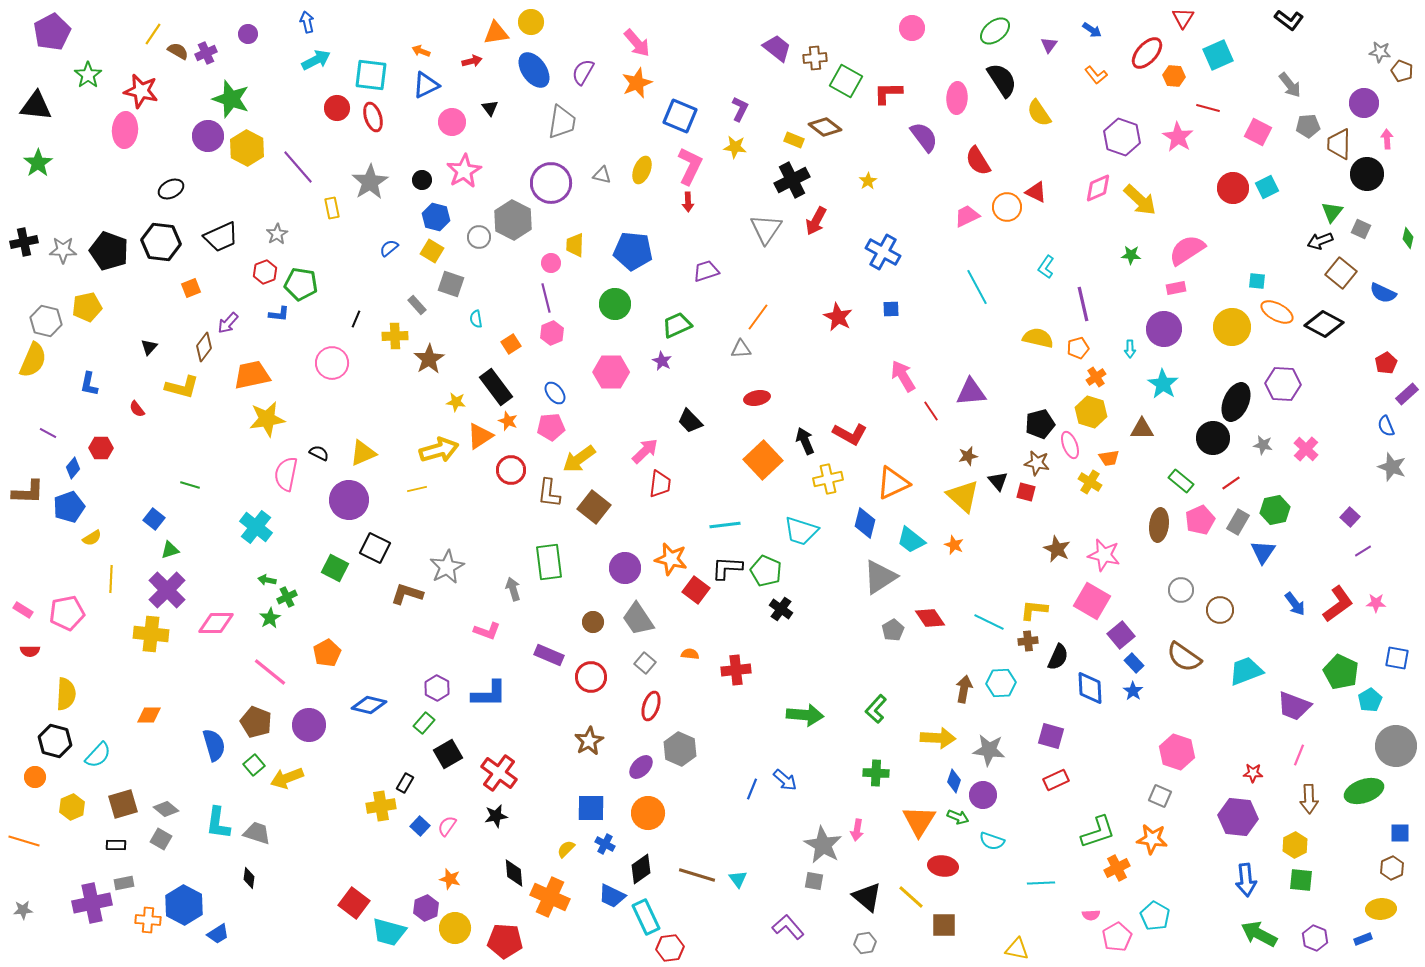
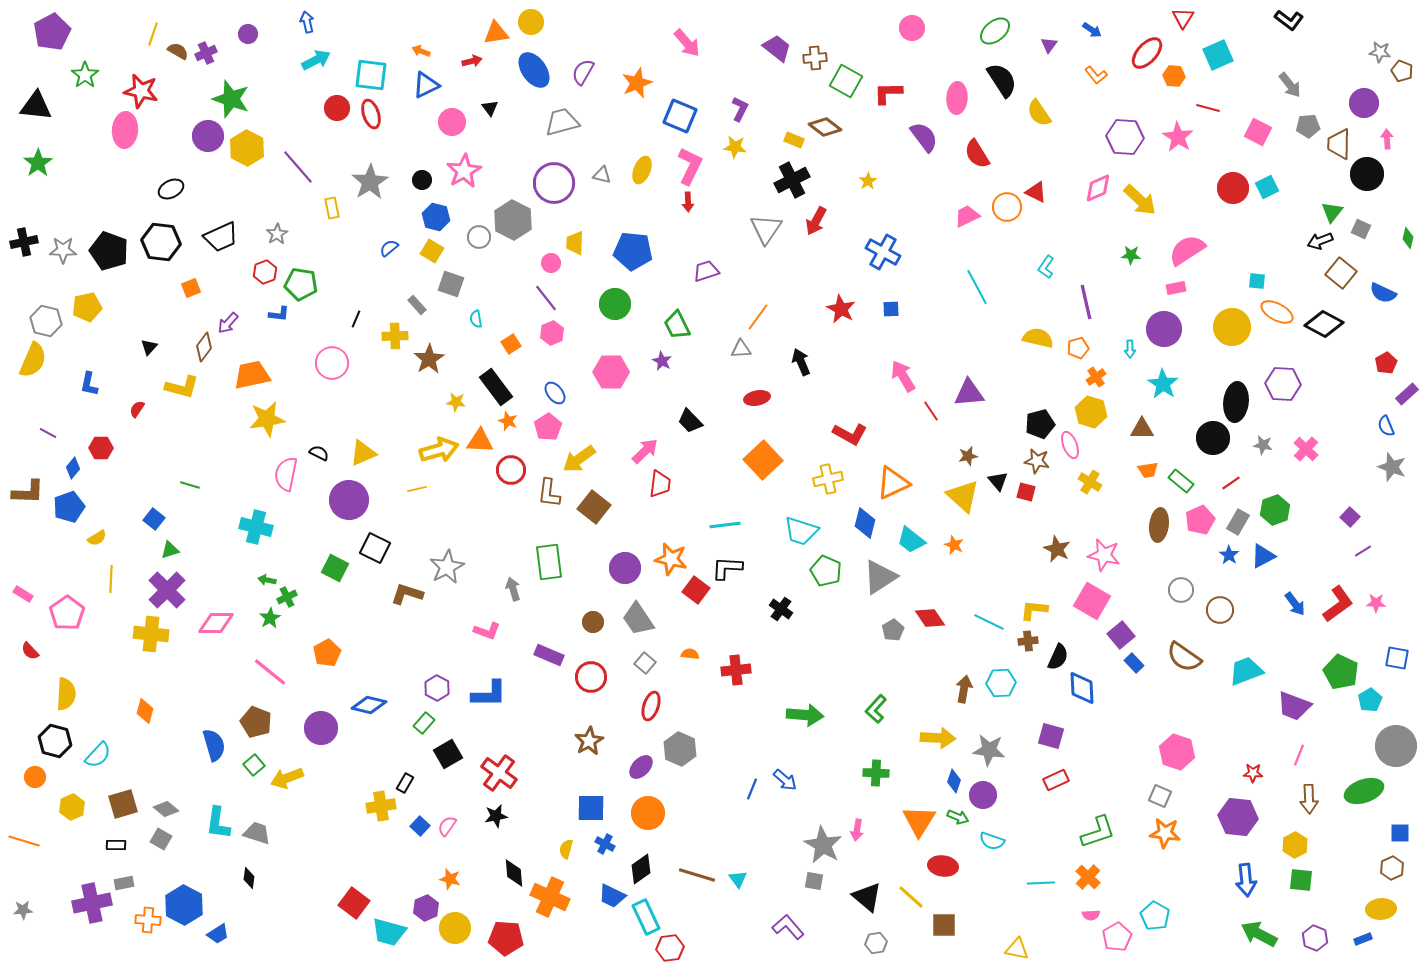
yellow line at (153, 34): rotated 15 degrees counterclockwise
pink arrow at (637, 43): moved 50 px right
green star at (88, 75): moved 3 px left
red ellipse at (373, 117): moved 2 px left, 3 px up
gray trapezoid at (562, 122): rotated 114 degrees counterclockwise
purple hexagon at (1122, 137): moved 3 px right; rotated 15 degrees counterclockwise
red semicircle at (978, 161): moved 1 px left, 7 px up
purple circle at (551, 183): moved 3 px right
yellow trapezoid at (575, 245): moved 2 px up
purple line at (546, 298): rotated 24 degrees counterclockwise
purple line at (1083, 304): moved 3 px right, 2 px up
red star at (838, 317): moved 3 px right, 8 px up
green trapezoid at (677, 325): rotated 92 degrees counterclockwise
purple triangle at (971, 392): moved 2 px left, 1 px down
black ellipse at (1236, 402): rotated 18 degrees counterclockwise
red semicircle at (137, 409): rotated 72 degrees clockwise
pink pentagon at (551, 427): moved 3 px left; rotated 28 degrees counterclockwise
orange triangle at (480, 436): moved 5 px down; rotated 36 degrees clockwise
black arrow at (805, 441): moved 4 px left, 79 px up
orange trapezoid at (1109, 458): moved 39 px right, 12 px down
brown star at (1037, 463): moved 2 px up
green hexagon at (1275, 510): rotated 8 degrees counterclockwise
cyan cross at (256, 527): rotated 24 degrees counterclockwise
yellow semicircle at (92, 538): moved 5 px right
blue triangle at (1263, 552): moved 4 px down; rotated 28 degrees clockwise
green pentagon at (766, 571): moved 60 px right
pink rectangle at (23, 610): moved 16 px up
pink pentagon at (67, 613): rotated 24 degrees counterclockwise
red semicircle at (30, 651): rotated 48 degrees clockwise
blue diamond at (1090, 688): moved 8 px left
blue star at (1133, 691): moved 96 px right, 136 px up
orange diamond at (149, 715): moved 4 px left, 4 px up; rotated 75 degrees counterclockwise
purple circle at (309, 725): moved 12 px right, 3 px down
orange star at (1152, 839): moved 13 px right, 6 px up
yellow semicircle at (566, 849): rotated 30 degrees counterclockwise
orange cross at (1117, 868): moved 29 px left, 9 px down; rotated 20 degrees counterclockwise
red pentagon at (505, 941): moved 1 px right, 3 px up
gray hexagon at (865, 943): moved 11 px right
